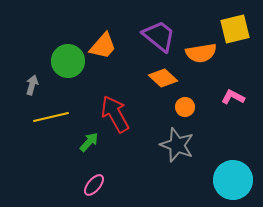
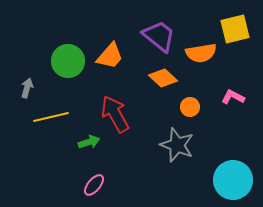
orange trapezoid: moved 7 px right, 10 px down
gray arrow: moved 5 px left, 3 px down
orange circle: moved 5 px right
green arrow: rotated 30 degrees clockwise
